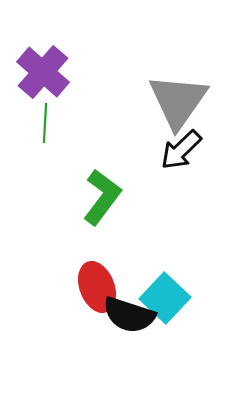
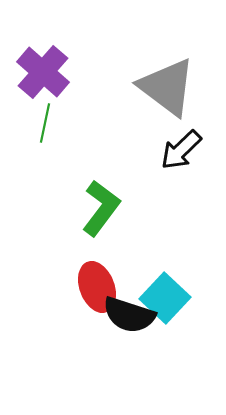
gray triangle: moved 11 px left, 14 px up; rotated 28 degrees counterclockwise
green line: rotated 9 degrees clockwise
green L-shape: moved 1 px left, 11 px down
